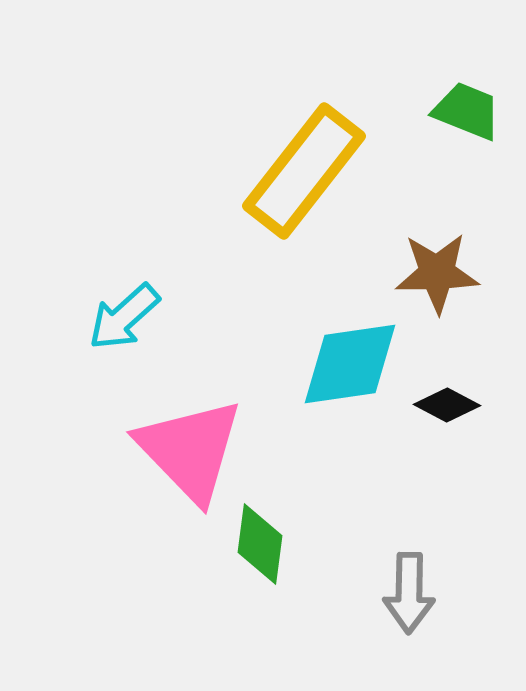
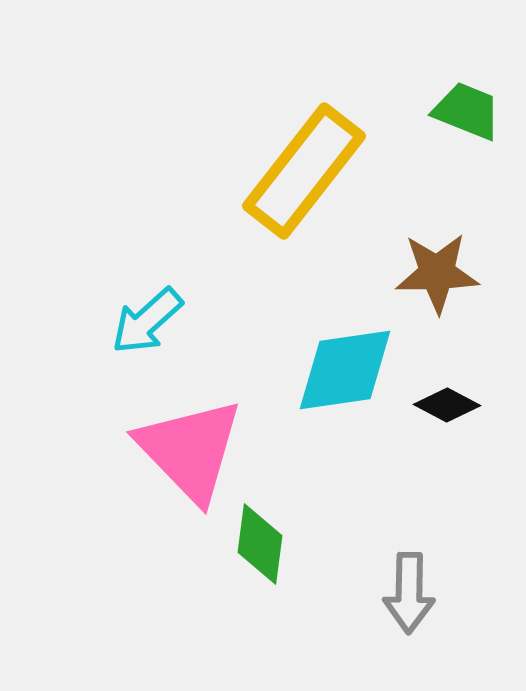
cyan arrow: moved 23 px right, 4 px down
cyan diamond: moved 5 px left, 6 px down
